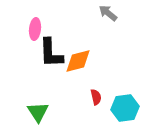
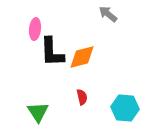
gray arrow: moved 1 px down
black L-shape: moved 1 px right, 1 px up
orange diamond: moved 4 px right, 4 px up
red semicircle: moved 14 px left
cyan hexagon: rotated 12 degrees clockwise
